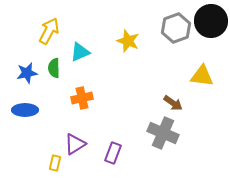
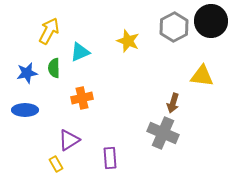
gray hexagon: moved 2 px left, 1 px up; rotated 8 degrees counterclockwise
brown arrow: rotated 72 degrees clockwise
purple triangle: moved 6 px left, 4 px up
purple rectangle: moved 3 px left, 5 px down; rotated 25 degrees counterclockwise
yellow rectangle: moved 1 px right, 1 px down; rotated 42 degrees counterclockwise
